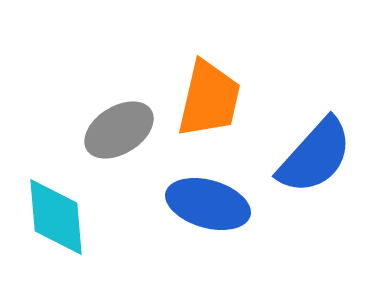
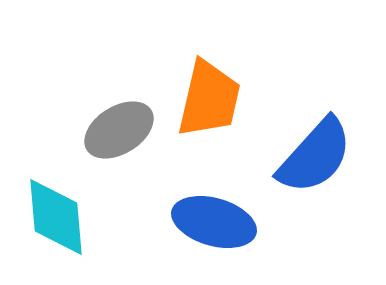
blue ellipse: moved 6 px right, 18 px down
